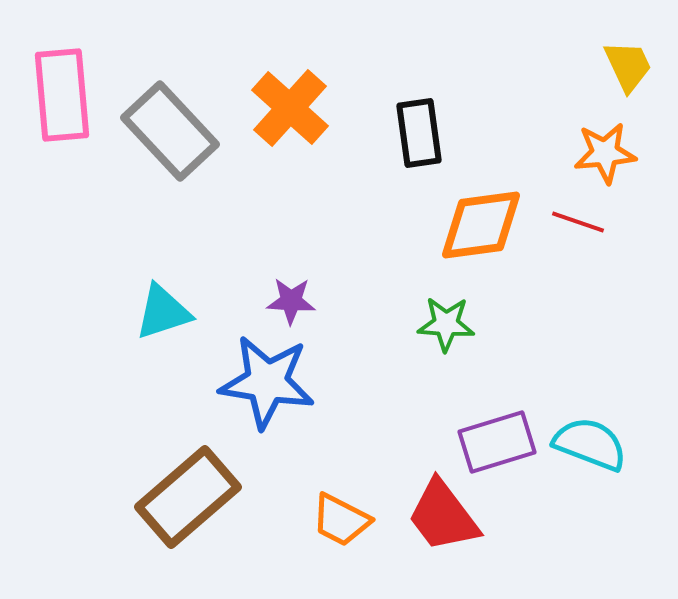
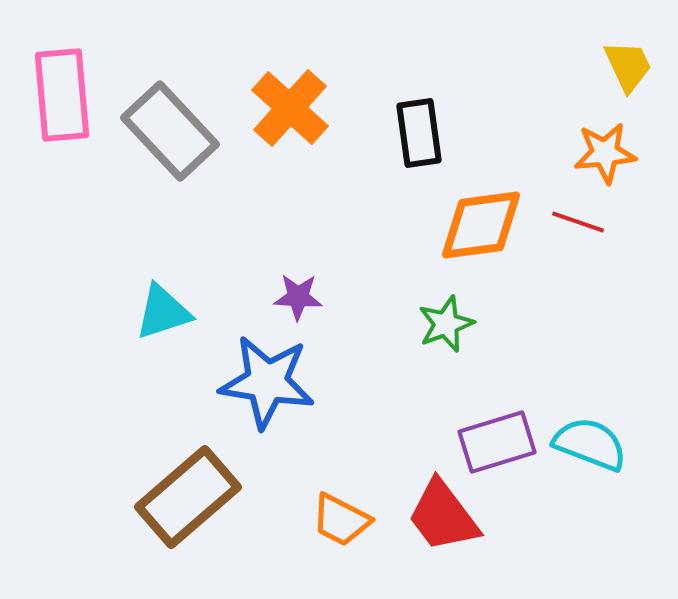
purple star: moved 7 px right, 4 px up
green star: rotated 24 degrees counterclockwise
